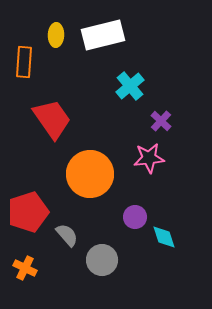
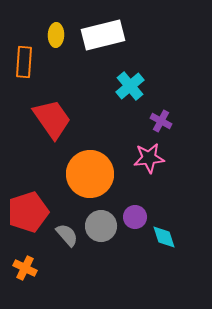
purple cross: rotated 15 degrees counterclockwise
gray circle: moved 1 px left, 34 px up
